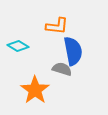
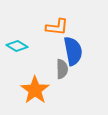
orange L-shape: moved 1 px down
cyan diamond: moved 1 px left
gray semicircle: rotated 72 degrees clockwise
